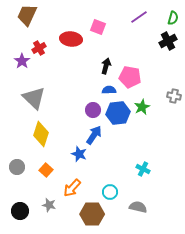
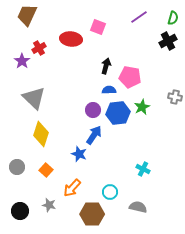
gray cross: moved 1 px right, 1 px down
